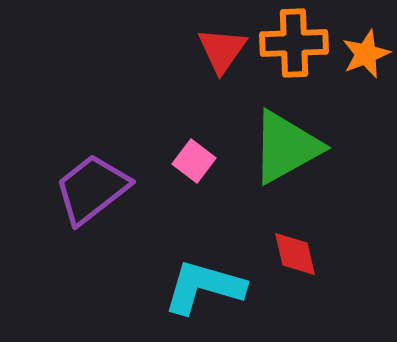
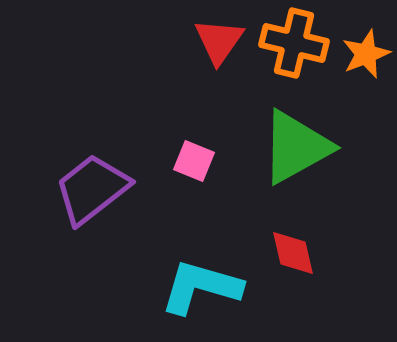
orange cross: rotated 16 degrees clockwise
red triangle: moved 3 px left, 9 px up
green triangle: moved 10 px right
pink square: rotated 15 degrees counterclockwise
red diamond: moved 2 px left, 1 px up
cyan L-shape: moved 3 px left
